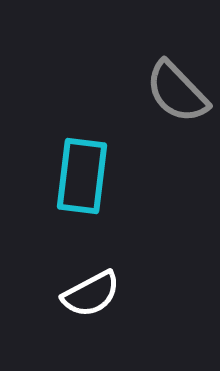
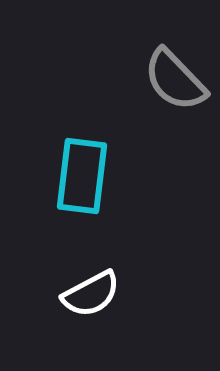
gray semicircle: moved 2 px left, 12 px up
